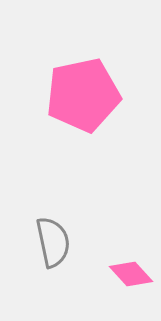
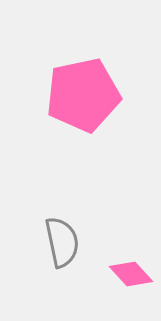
gray semicircle: moved 9 px right
